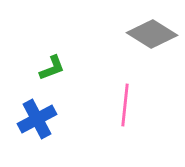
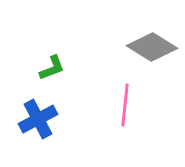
gray diamond: moved 13 px down
blue cross: moved 1 px right
